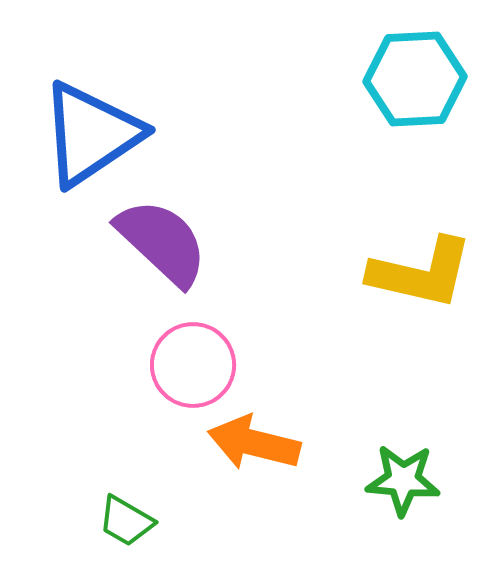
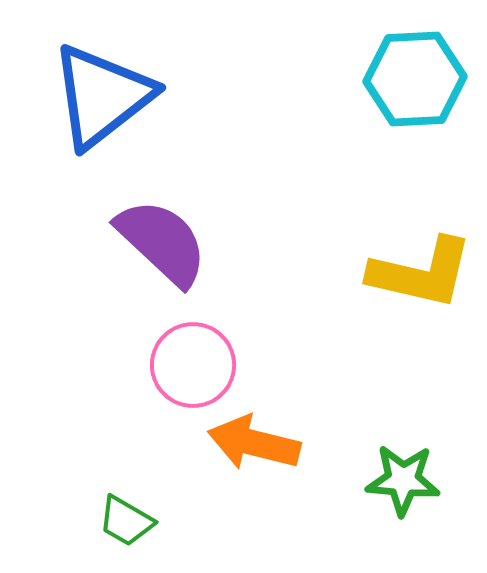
blue triangle: moved 11 px right, 38 px up; rotated 4 degrees counterclockwise
